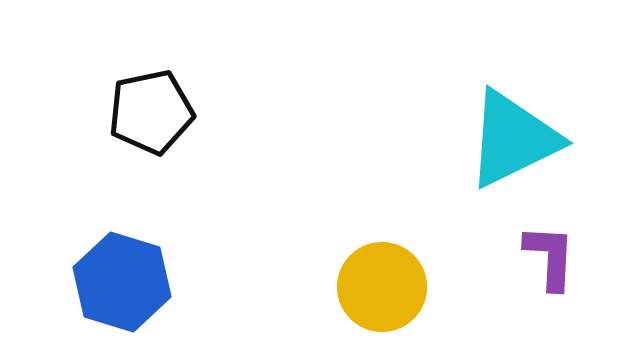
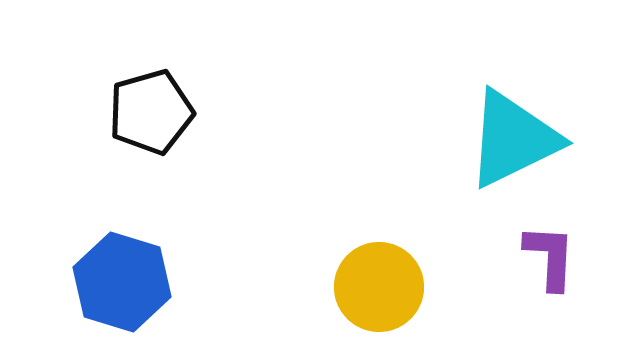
black pentagon: rotated 4 degrees counterclockwise
yellow circle: moved 3 px left
